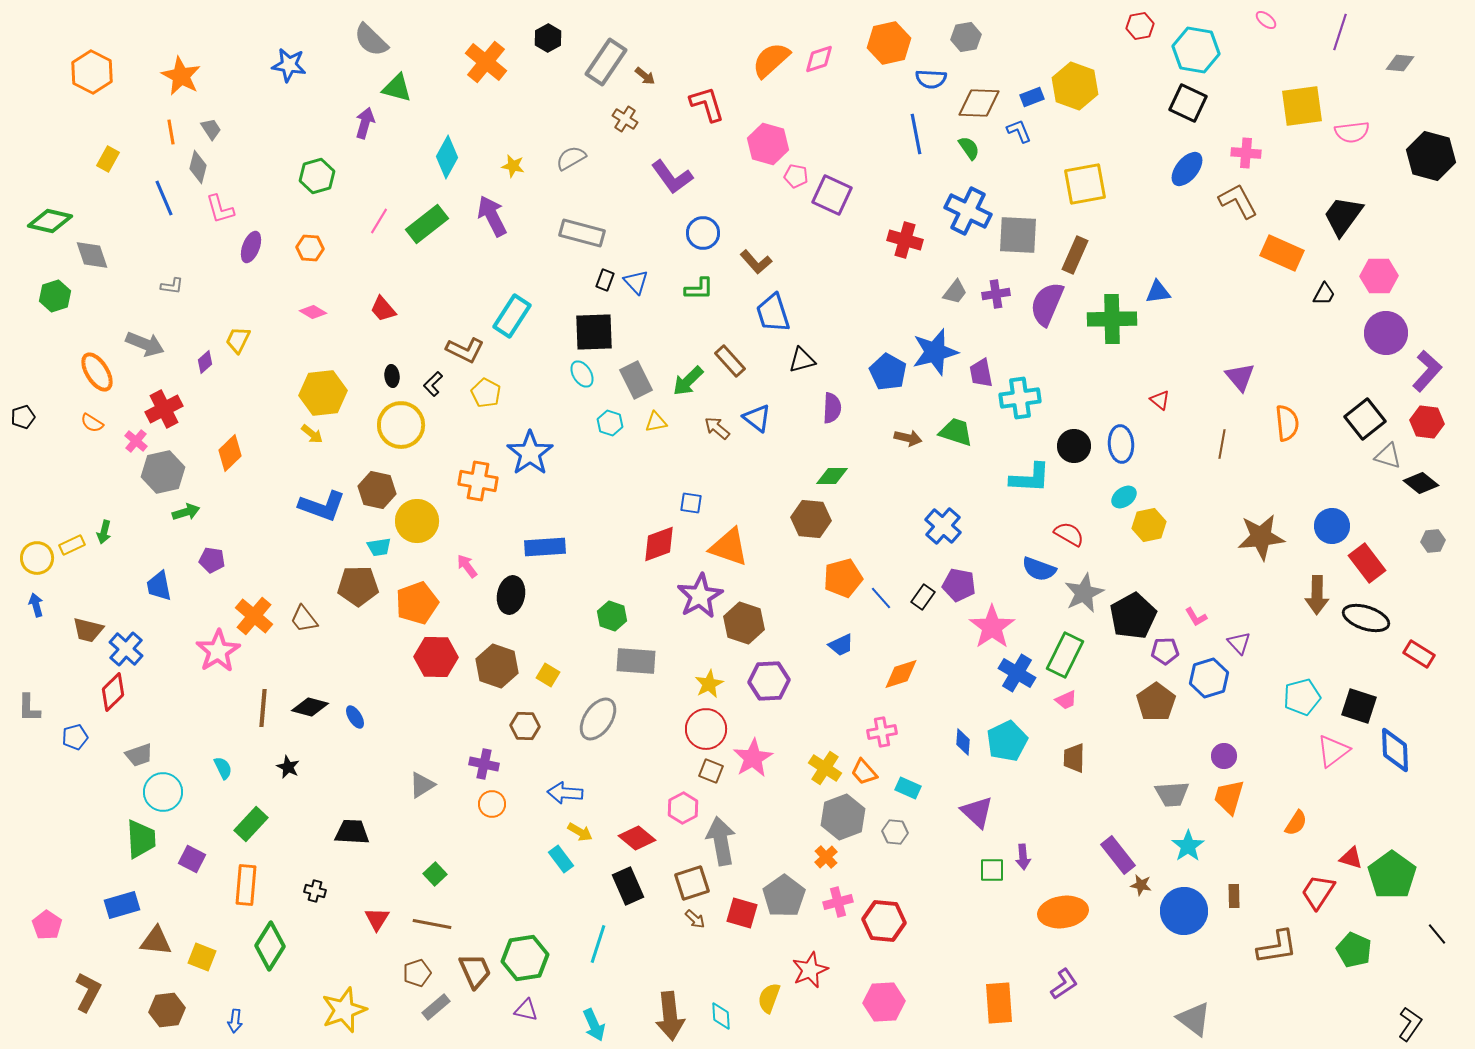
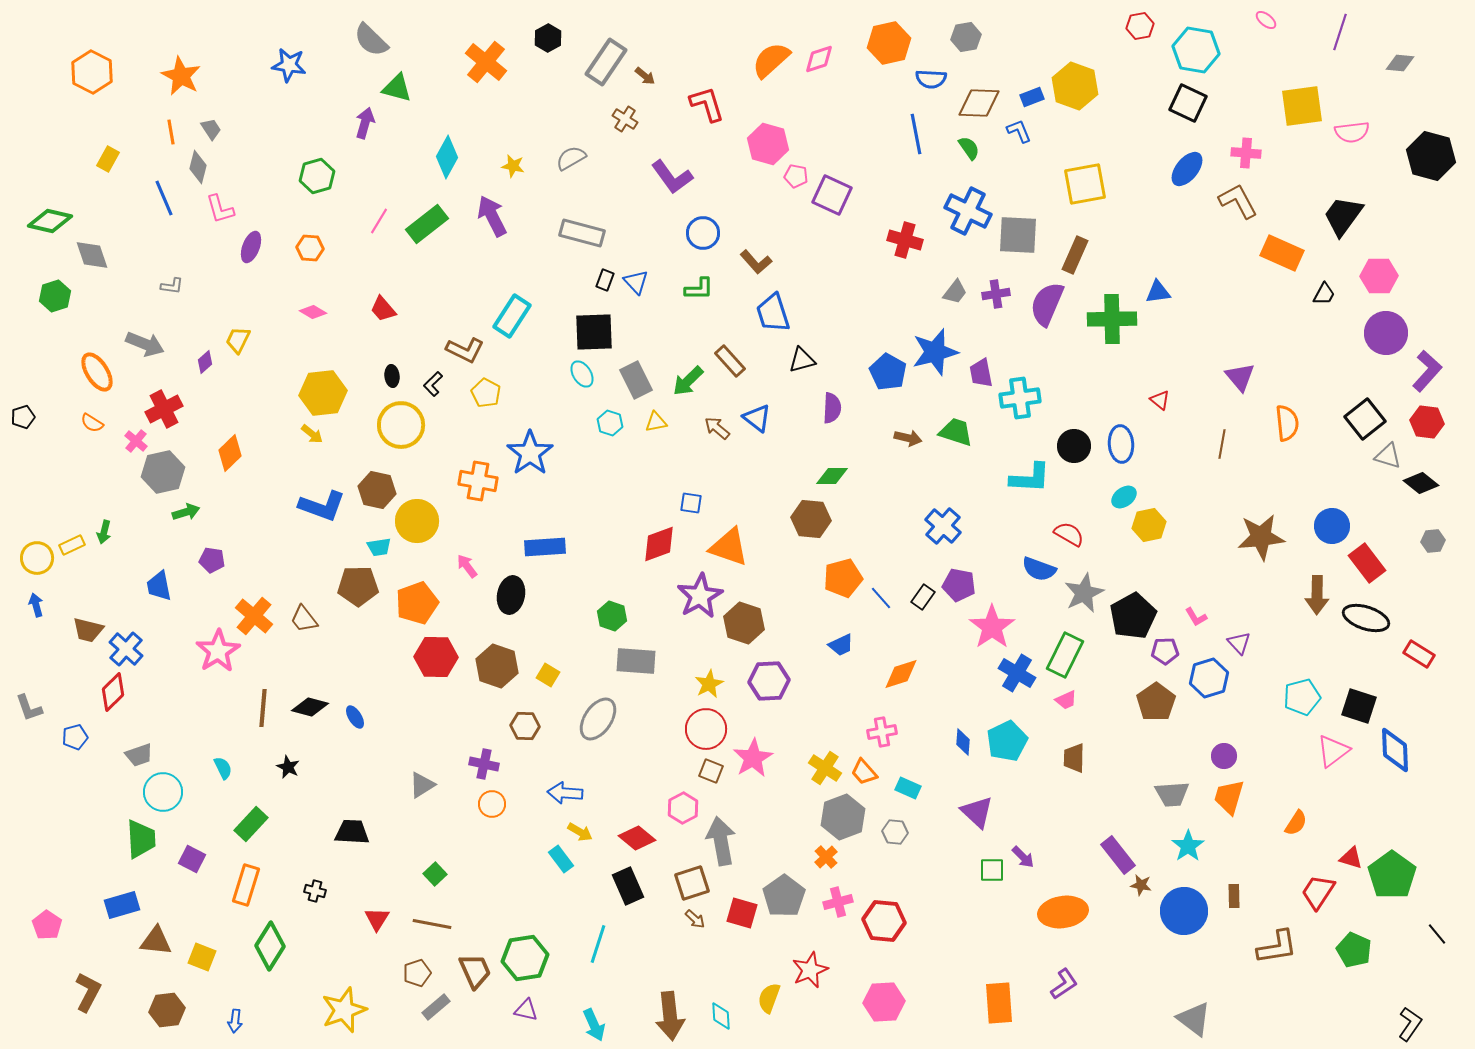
gray L-shape at (29, 708): rotated 20 degrees counterclockwise
purple arrow at (1023, 857): rotated 40 degrees counterclockwise
orange rectangle at (246, 885): rotated 12 degrees clockwise
